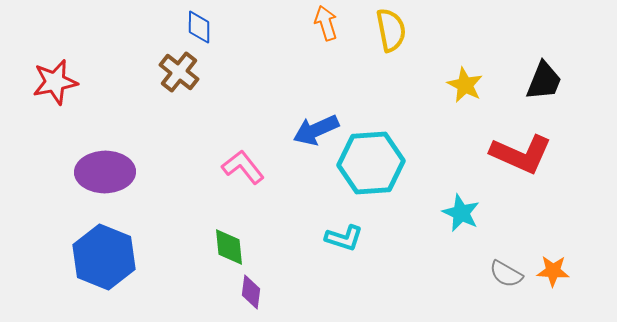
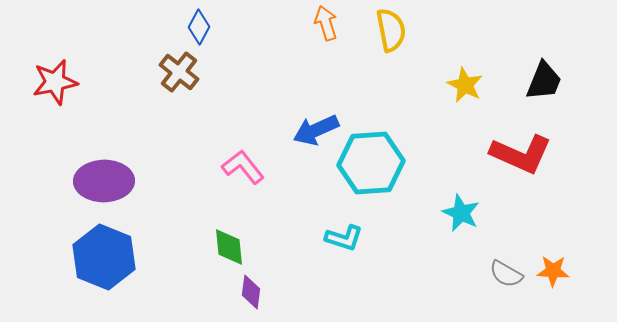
blue diamond: rotated 28 degrees clockwise
purple ellipse: moved 1 px left, 9 px down
